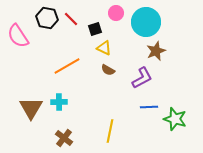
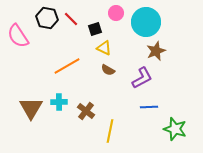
green star: moved 10 px down
brown cross: moved 22 px right, 27 px up
